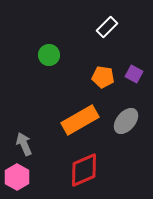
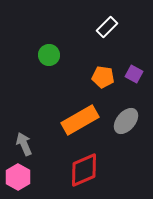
pink hexagon: moved 1 px right
